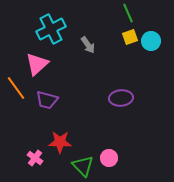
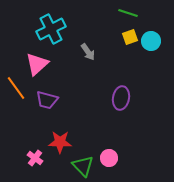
green line: rotated 48 degrees counterclockwise
gray arrow: moved 7 px down
purple ellipse: rotated 75 degrees counterclockwise
